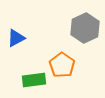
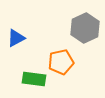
orange pentagon: moved 1 px left, 3 px up; rotated 25 degrees clockwise
green rectangle: moved 1 px up; rotated 15 degrees clockwise
